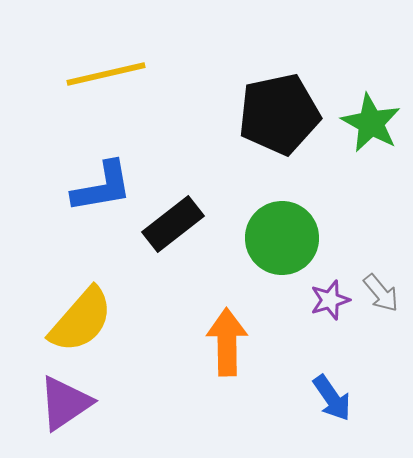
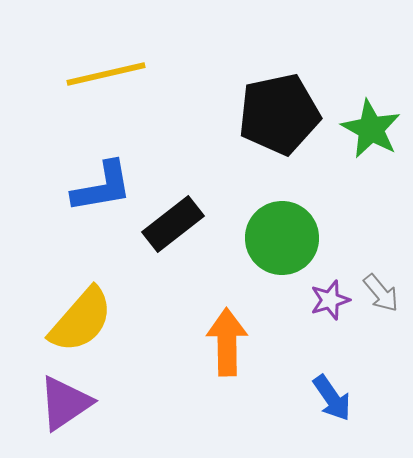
green star: moved 6 px down
